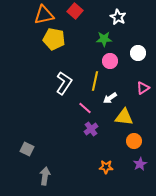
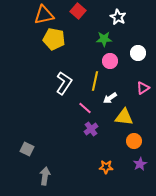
red square: moved 3 px right
